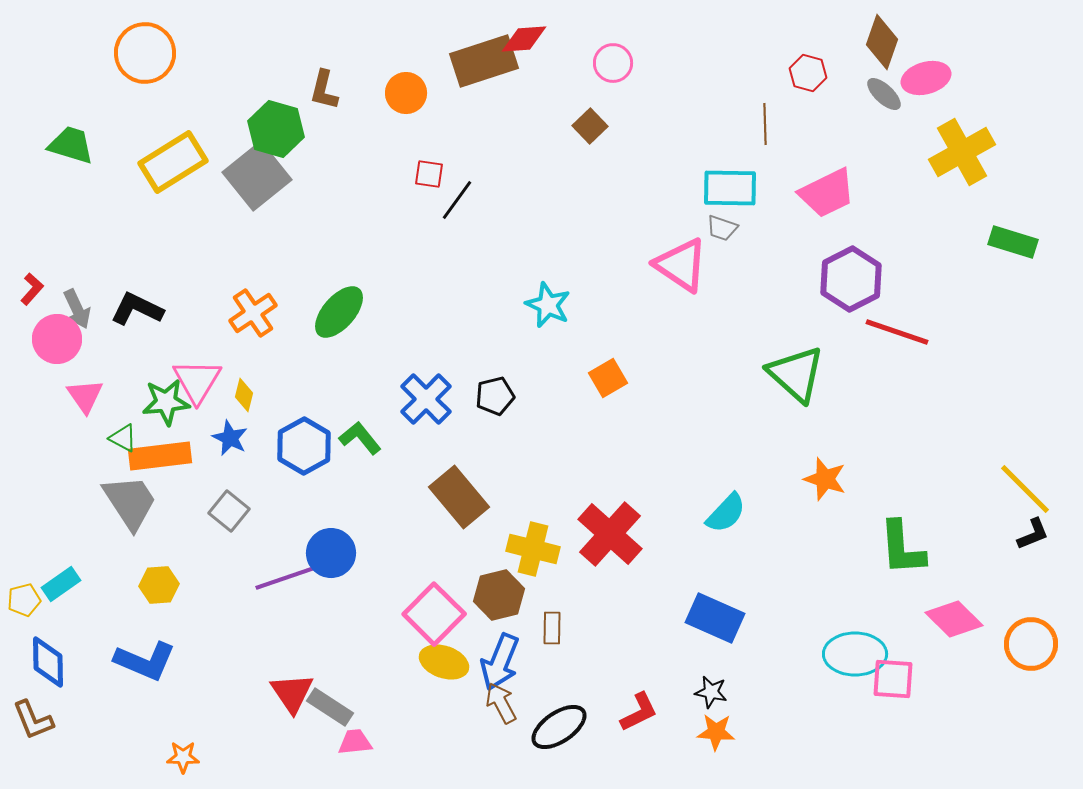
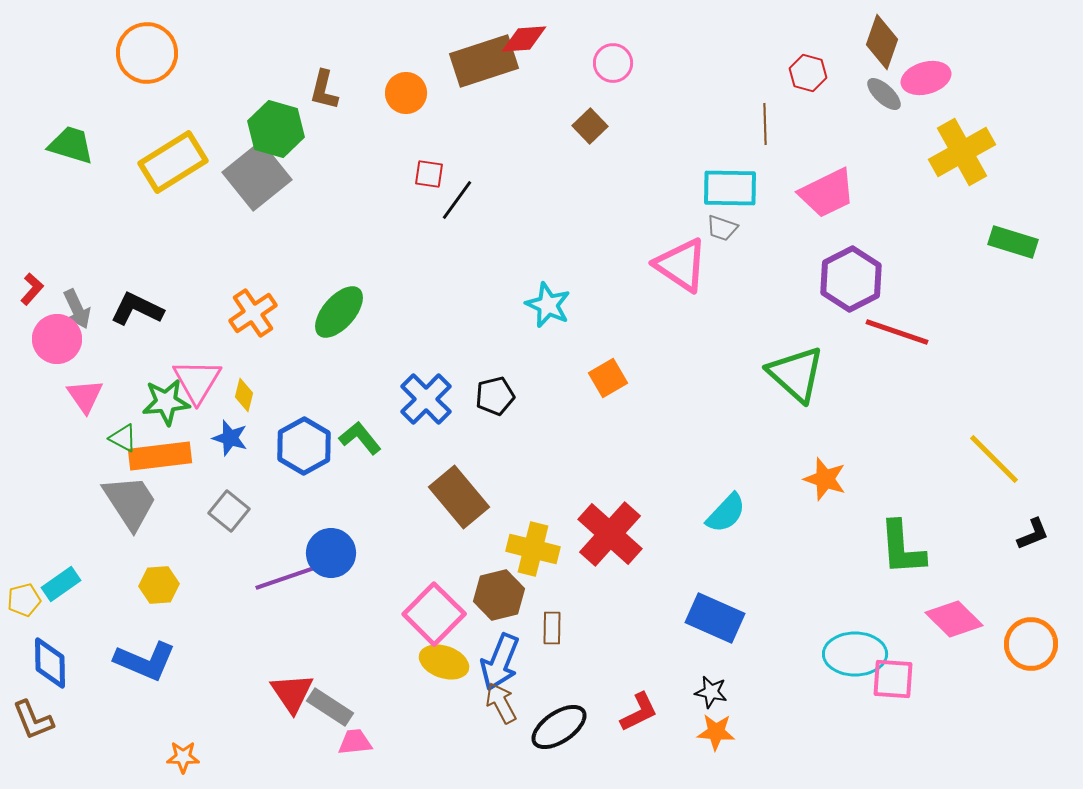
orange circle at (145, 53): moved 2 px right
blue star at (230, 438): rotated 9 degrees counterclockwise
yellow line at (1025, 489): moved 31 px left, 30 px up
blue diamond at (48, 662): moved 2 px right, 1 px down
